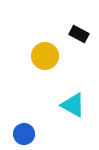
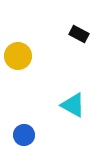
yellow circle: moved 27 px left
blue circle: moved 1 px down
